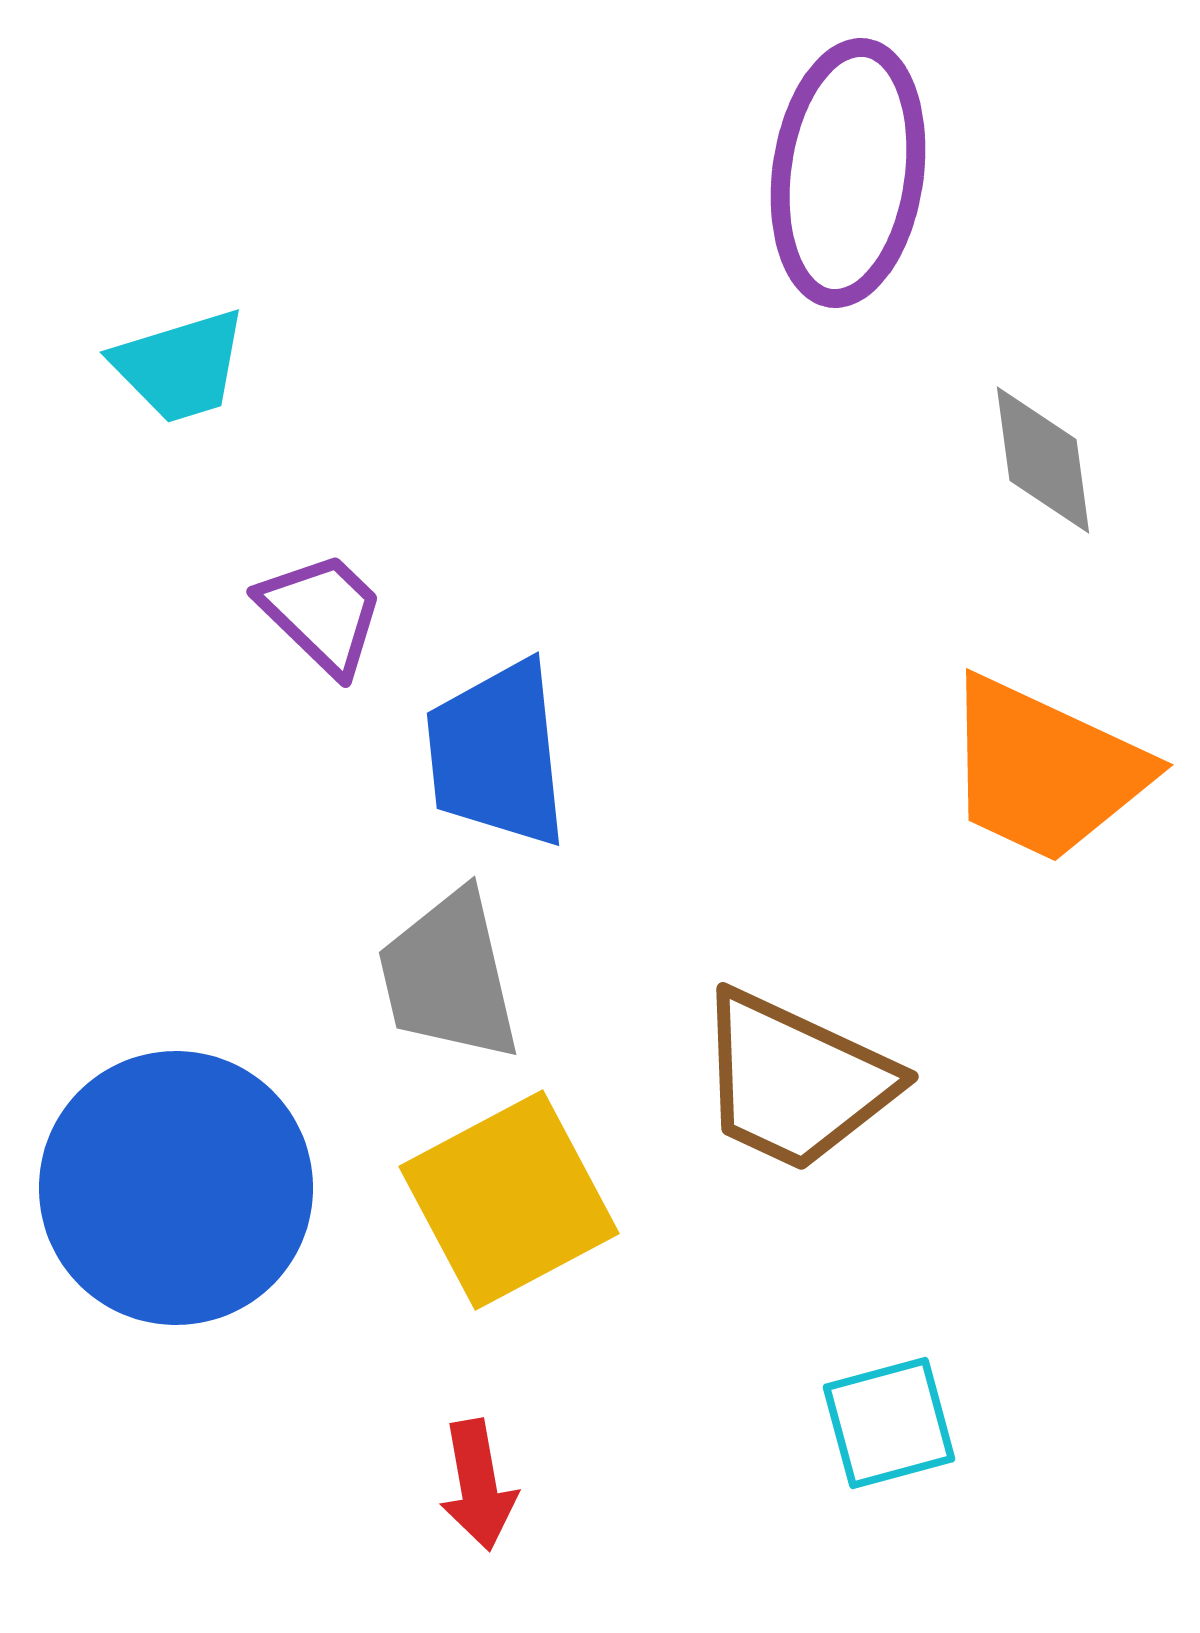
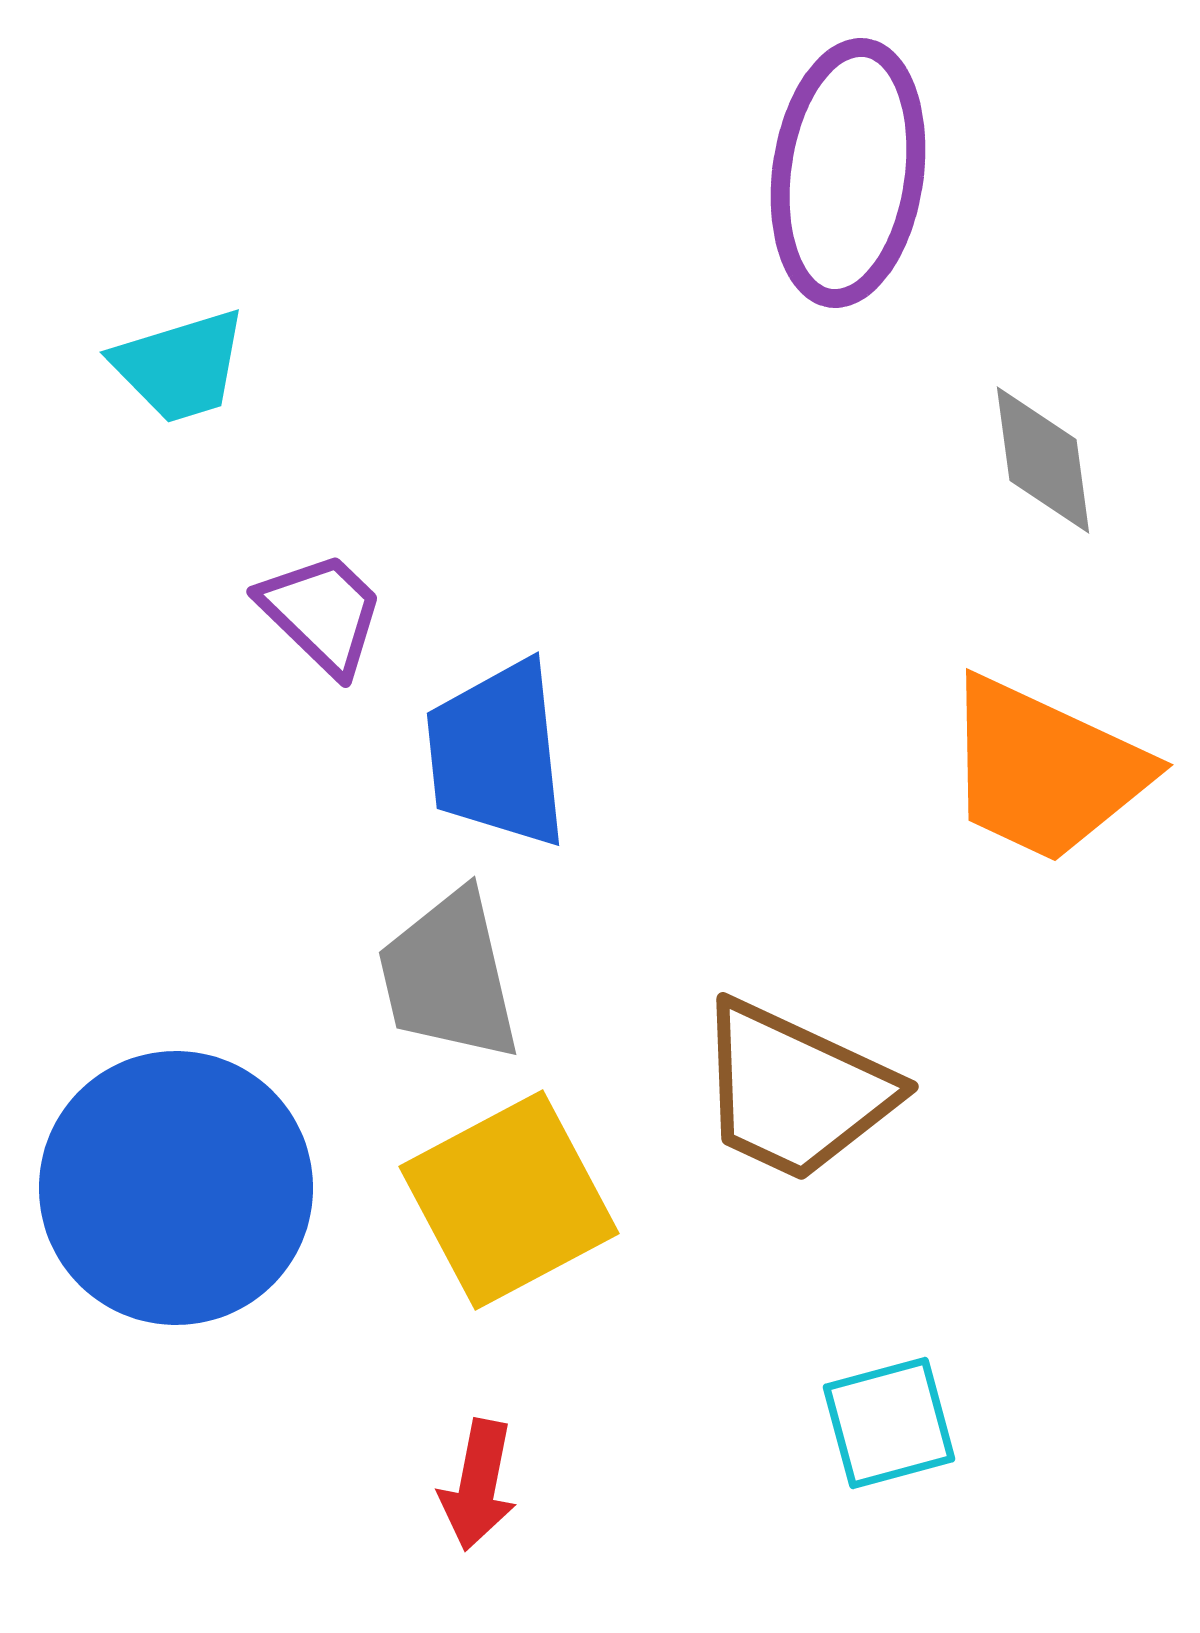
brown trapezoid: moved 10 px down
red arrow: rotated 21 degrees clockwise
